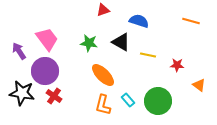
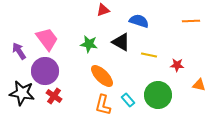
orange line: rotated 18 degrees counterclockwise
green star: moved 1 px down
yellow line: moved 1 px right
orange ellipse: moved 1 px left, 1 px down
orange triangle: rotated 24 degrees counterclockwise
green circle: moved 6 px up
